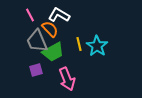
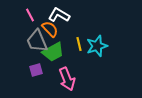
cyan star: rotated 20 degrees clockwise
